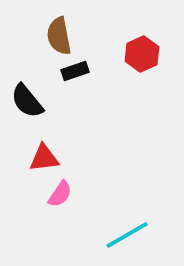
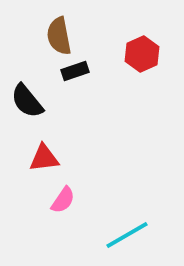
pink semicircle: moved 3 px right, 6 px down
